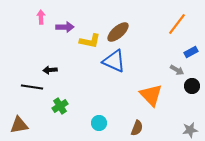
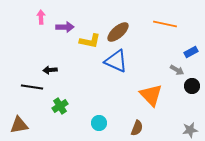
orange line: moved 12 px left; rotated 65 degrees clockwise
blue triangle: moved 2 px right
